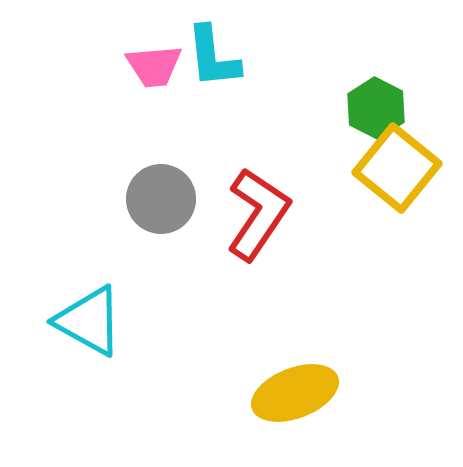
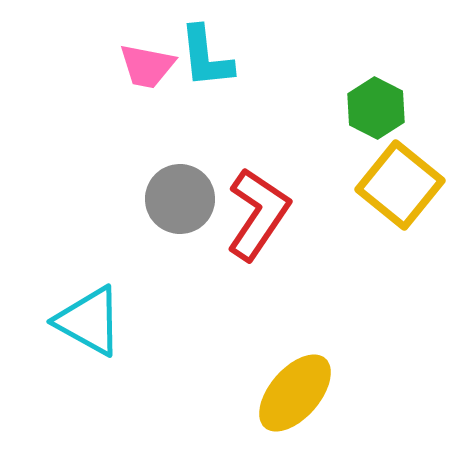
cyan L-shape: moved 7 px left
pink trapezoid: moved 7 px left; rotated 16 degrees clockwise
yellow square: moved 3 px right, 17 px down
gray circle: moved 19 px right
yellow ellipse: rotated 28 degrees counterclockwise
